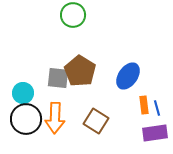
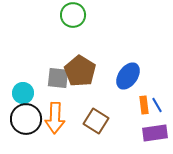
blue line: moved 3 px up; rotated 14 degrees counterclockwise
